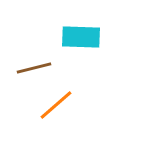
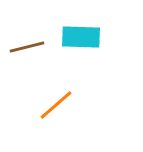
brown line: moved 7 px left, 21 px up
